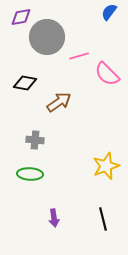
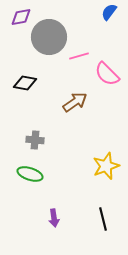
gray circle: moved 2 px right
brown arrow: moved 16 px right
green ellipse: rotated 15 degrees clockwise
